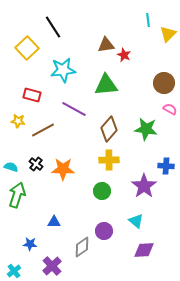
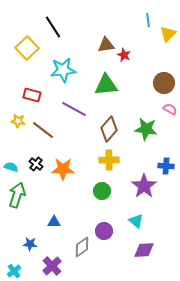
brown line: rotated 65 degrees clockwise
